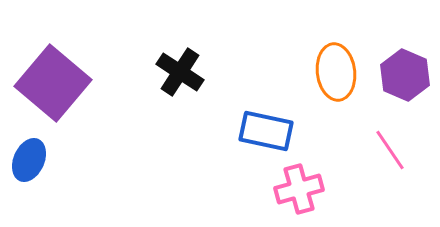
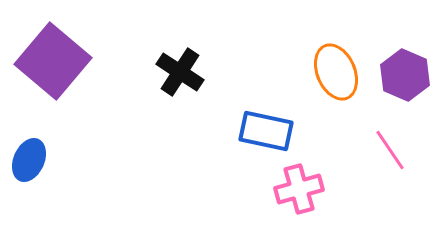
orange ellipse: rotated 16 degrees counterclockwise
purple square: moved 22 px up
